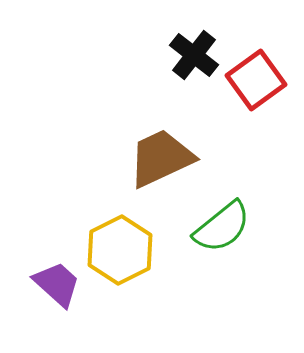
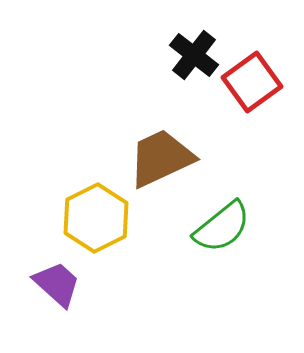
red square: moved 4 px left, 2 px down
yellow hexagon: moved 24 px left, 32 px up
